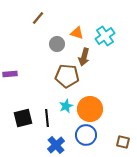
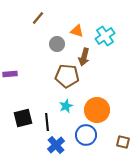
orange triangle: moved 2 px up
orange circle: moved 7 px right, 1 px down
black line: moved 4 px down
